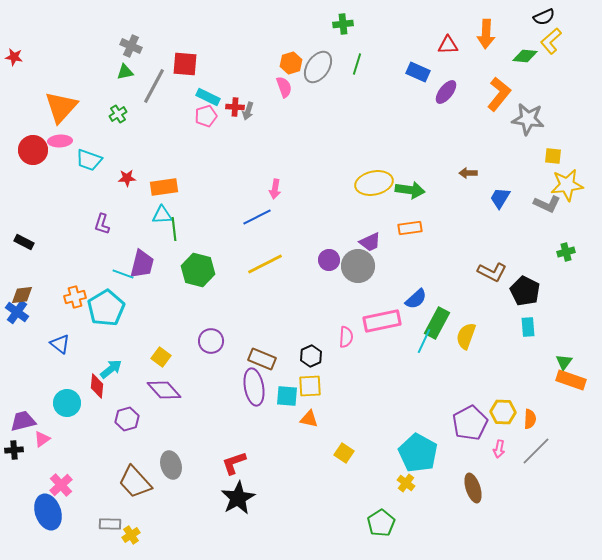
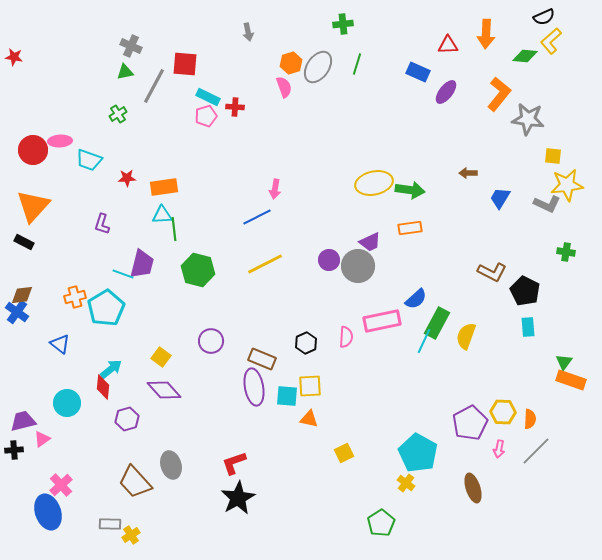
orange triangle at (61, 107): moved 28 px left, 99 px down
gray arrow at (248, 111): moved 79 px up; rotated 30 degrees counterclockwise
green cross at (566, 252): rotated 24 degrees clockwise
black hexagon at (311, 356): moved 5 px left, 13 px up
red diamond at (97, 386): moved 6 px right, 1 px down
yellow square at (344, 453): rotated 30 degrees clockwise
